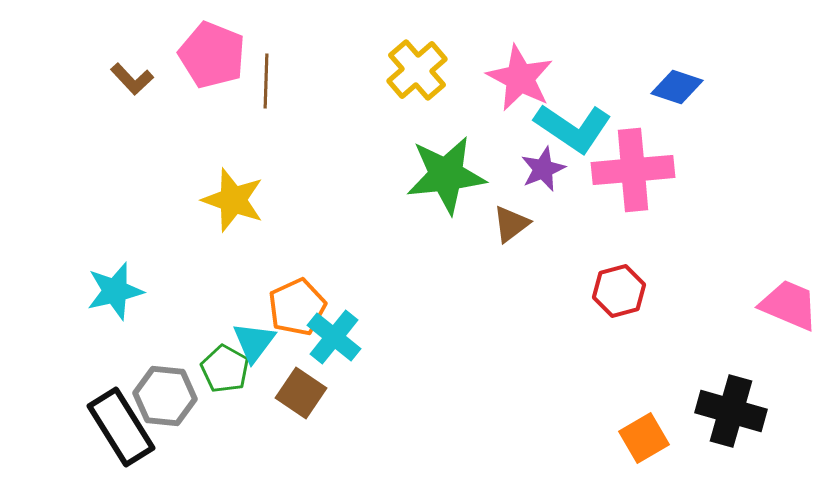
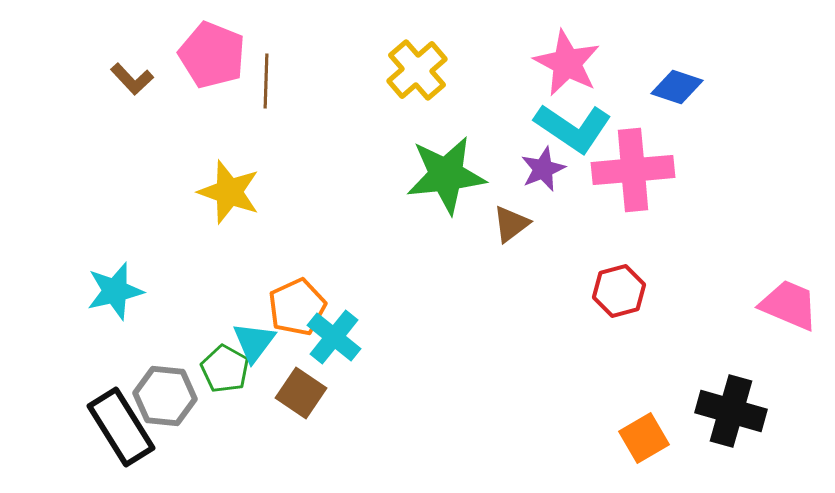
pink star: moved 47 px right, 15 px up
yellow star: moved 4 px left, 8 px up
